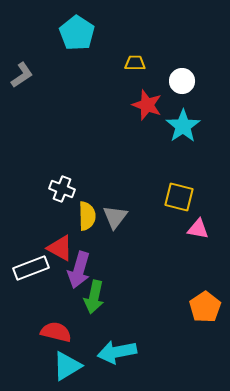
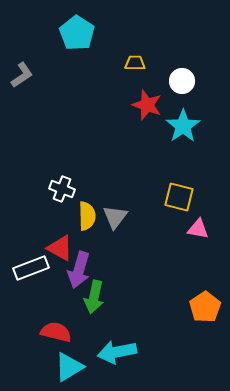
cyan triangle: moved 2 px right, 1 px down
